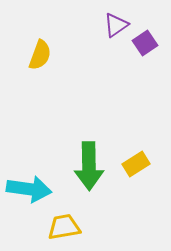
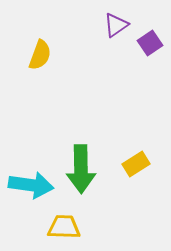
purple square: moved 5 px right
green arrow: moved 8 px left, 3 px down
cyan arrow: moved 2 px right, 4 px up
yellow trapezoid: rotated 12 degrees clockwise
